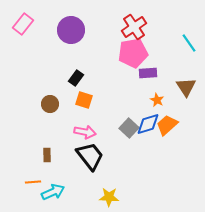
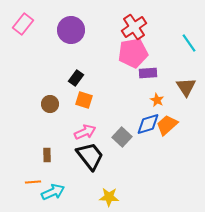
gray square: moved 7 px left, 9 px down
pink arrow: rotated 35 degrees counterclockwise
